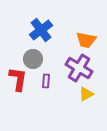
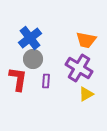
blue cross: moved 11 px left, 8 px down
